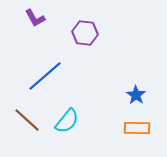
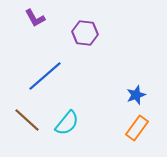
blue star: rotated 18 degrees clockwise
cyan semicircle: moved 2 px down
orange rectangle: rotated 55 degrees counterclockwise
